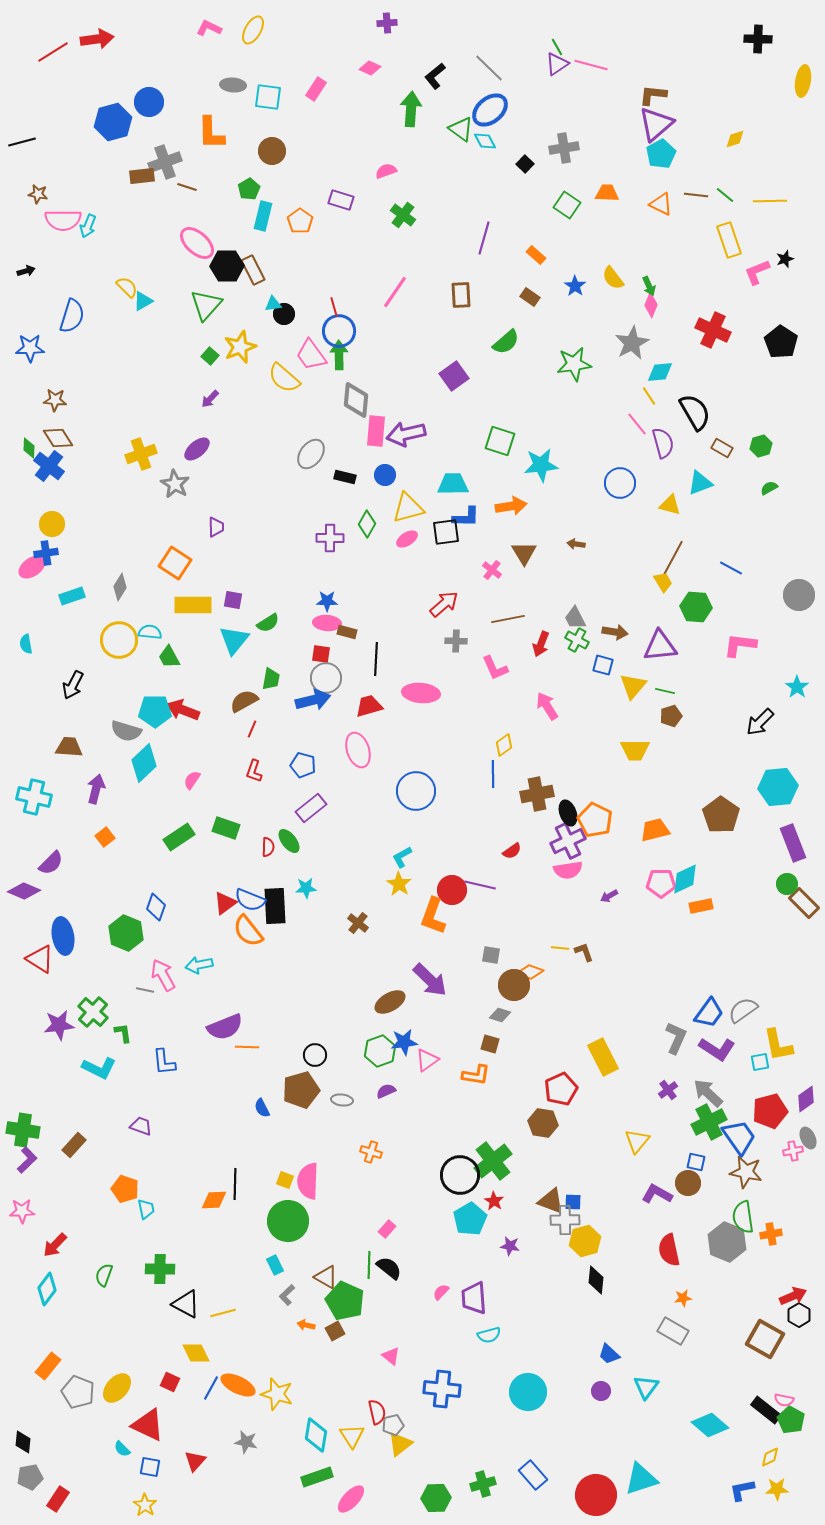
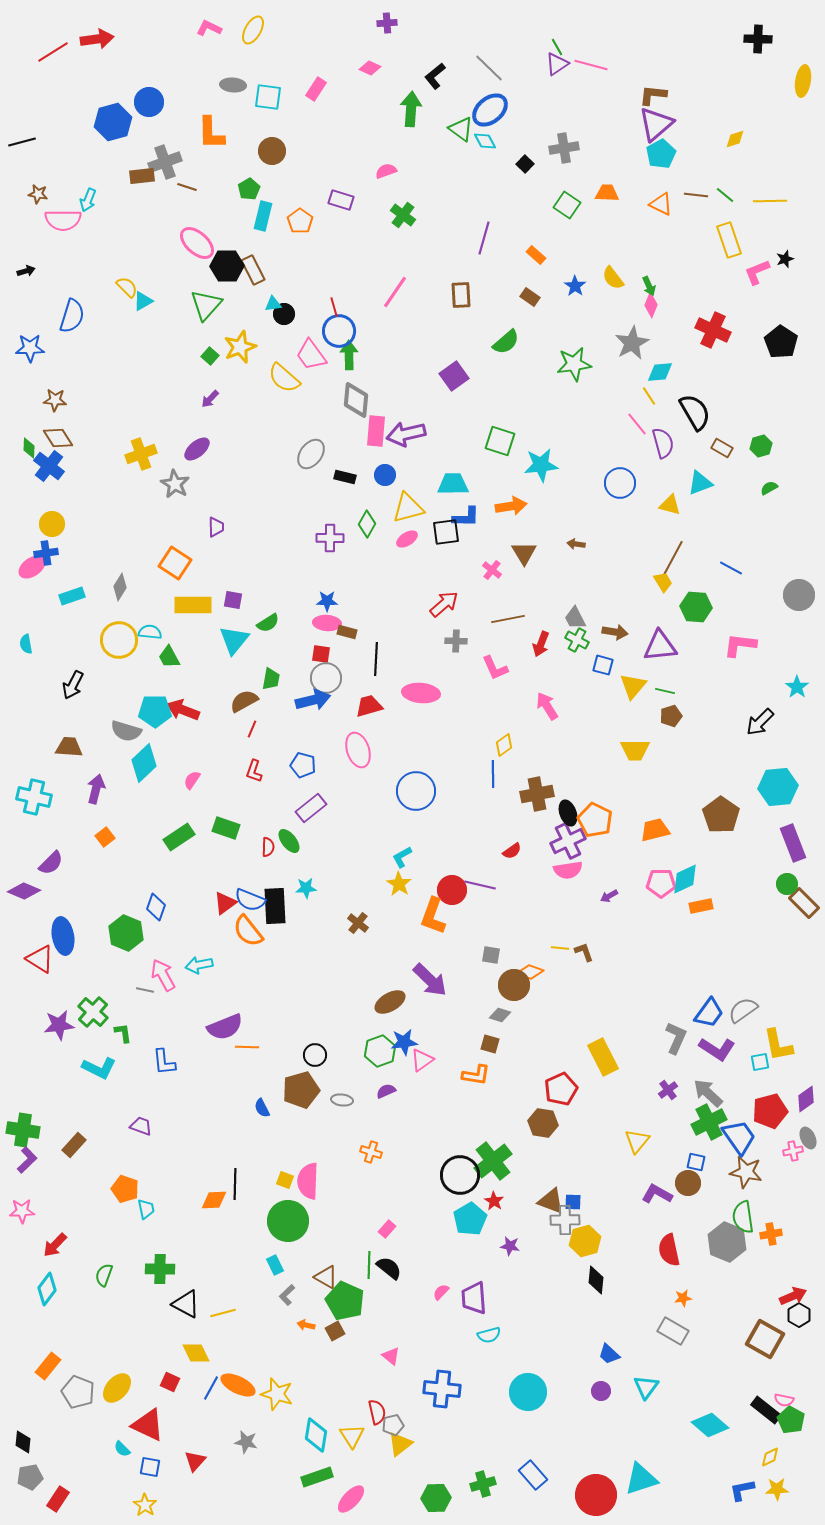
cyan arrow at (88, 226): moved 26 px up
green arrow at (339, 355): moved 10 px right
pink triangle at (427, 1060): moved 5 px left
